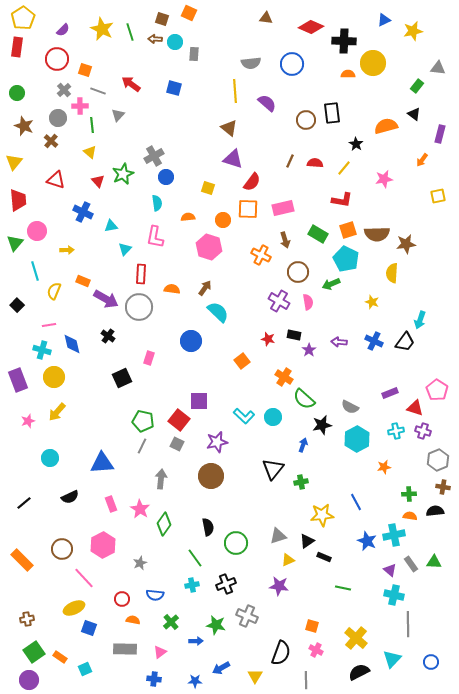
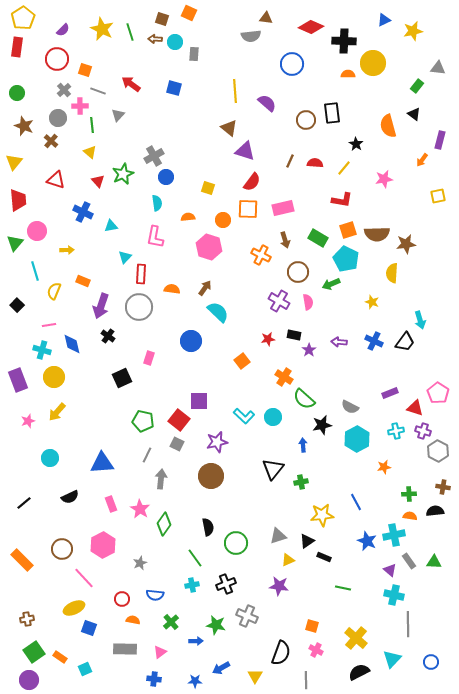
gray semicircle at (251, 63): moved 27 px up
orange semicircle at (386, 126): moved 2 px right; rotated 90 degrees counterclockwise
purple rectangle at (440, 134): moved 6 px down
purple triangle at (233, 159): moved 12 px right, 8 px up
green rectangle at (318, 234): moved 4 px down
cyan triangle at (125, 249): moved 8 px down
purple arrow at (106, 299): moved 5 px left, 7 px down; rotated 80 degrees clockwise
cyan arrow at (420, 320): rotated 36 degrees counterclockwise
red star at (268, 339): rotated 24 degrees counterclockwise
pink pentagon at (437, 390): moved 1 px right, 3 px down
blue arrow at (303, 445): rotated 24 degrees counterclockwise
gray line at (142, 446): moved 5 px right, 9 px down
gray hexagon at (438, 460): moved 9 px up; rotated 10 degrees counterclockwise
gray rectangle at (411, 564): moved 2 px left, 3 px up
